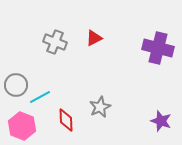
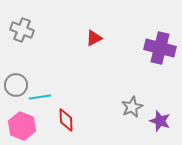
gray cross: moved 33 px left, 12 px up
purple cross: moved 2 px right
cyan line: rotated 20 degrees clockwise
gray star: moved 32 px right
purple star: moved 1 px left
